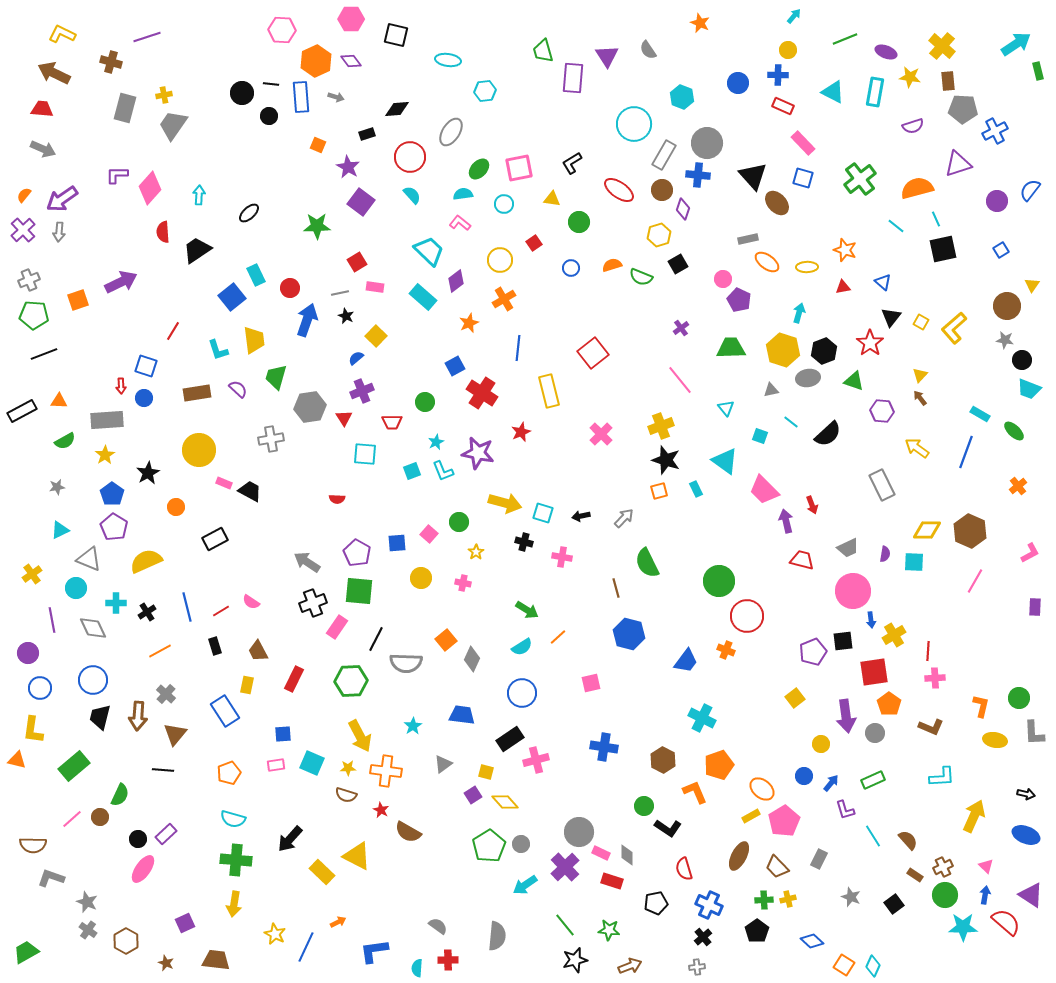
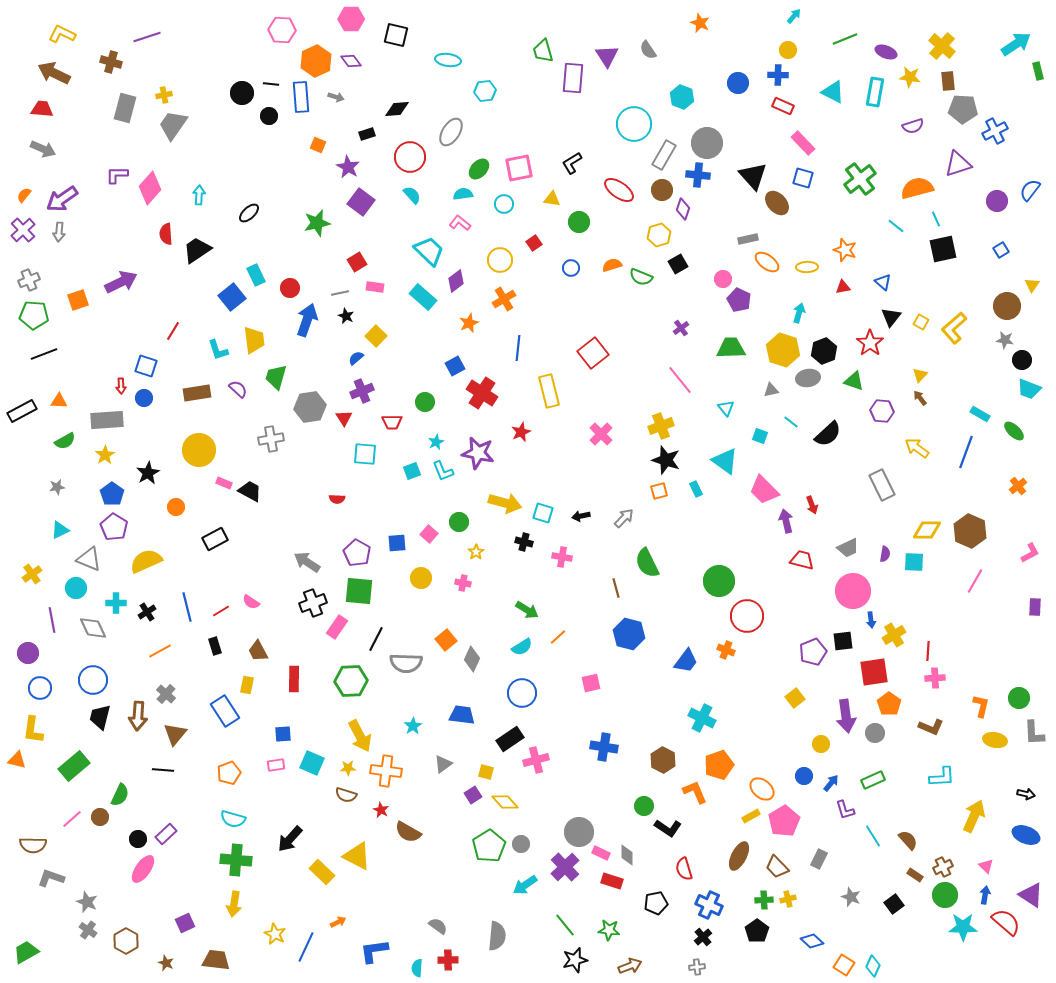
green star at (317, 226): moved 3 px up; rotated 12 degrees counterclockwise
red semicircle at (163, 232): moved 3 px right, 2 px down
red rectangle at (294, 679): rotated 25 degrees counterclockwise
